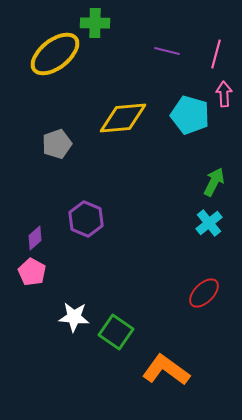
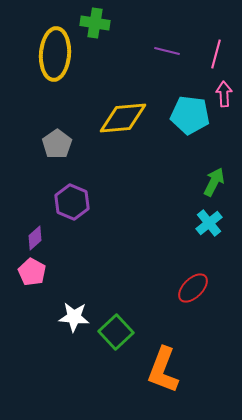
green cross: rotated 8 degrees clockwise
yellow ellipse: rotated 48 degrees counterclockwise
cyan pentagon: rotated 9 degrees counterclockwise
gray pentagon: rotated 16 degrees counterclockwise
purple hexagon: moved 14 px left, 17 px up
red ellipse: moved 11 px left, 5 px up
green square: rotated 12 degrees clockwise
orange L-shape: moved 3 px left; rotated 105 degrees counterclockwise
